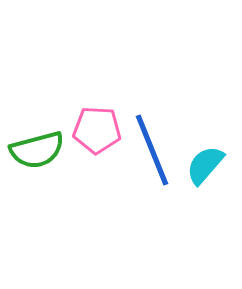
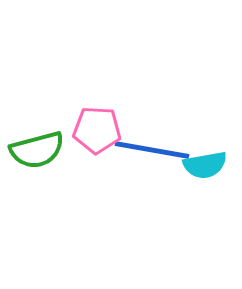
blue line: rotated 58 degrees counterclockwise
cyan semicircle: rotated 141 degrees counterclockwise
